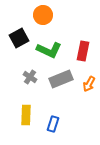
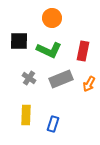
orange circle: moved 9 px right, 3 px down
black square: moved 3 px down; rotated 30 degrees clockwise
gray cross: moved 1 px left, 1 px down
